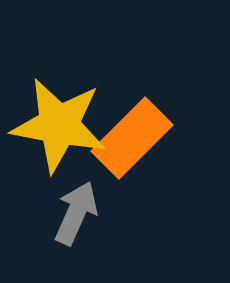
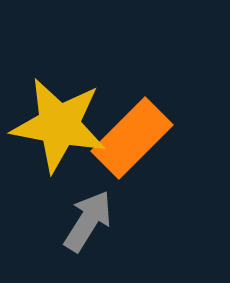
gray arrow: moved 12 px right, 8 px down; rotated 8 degrees clockwise
